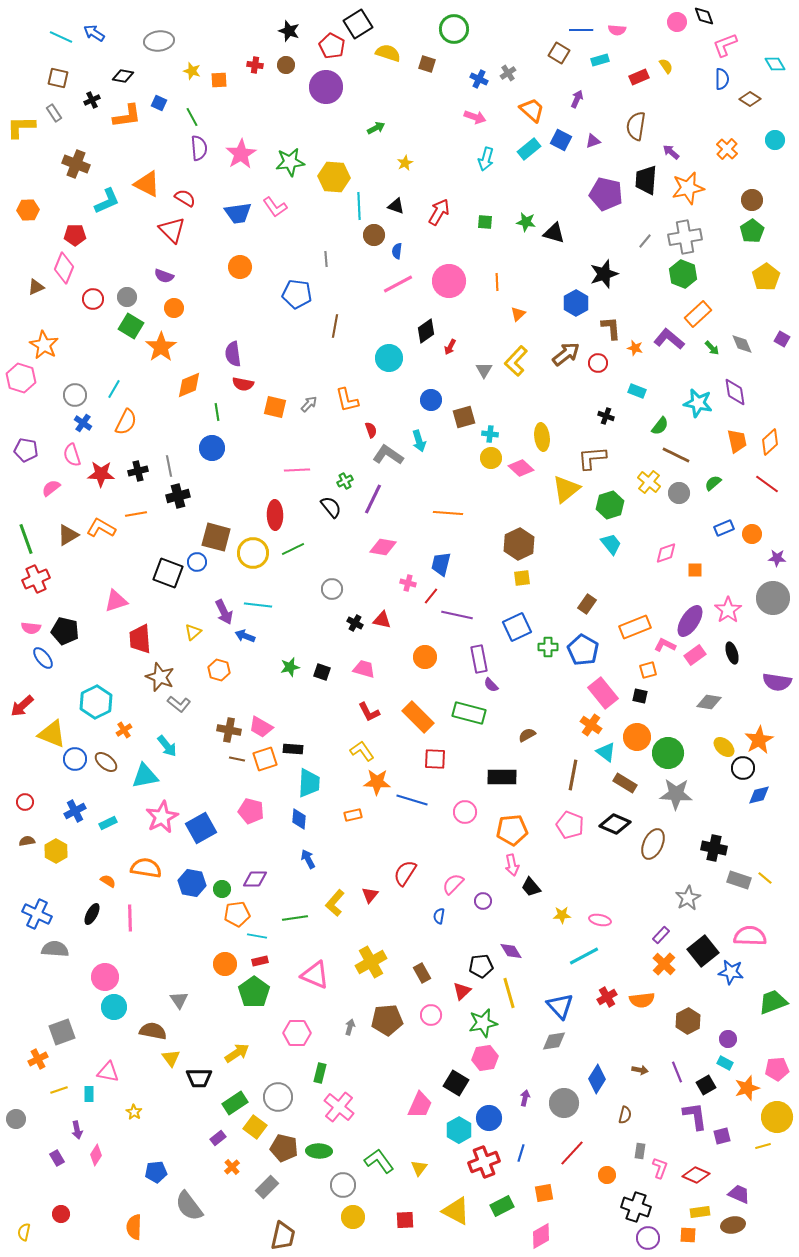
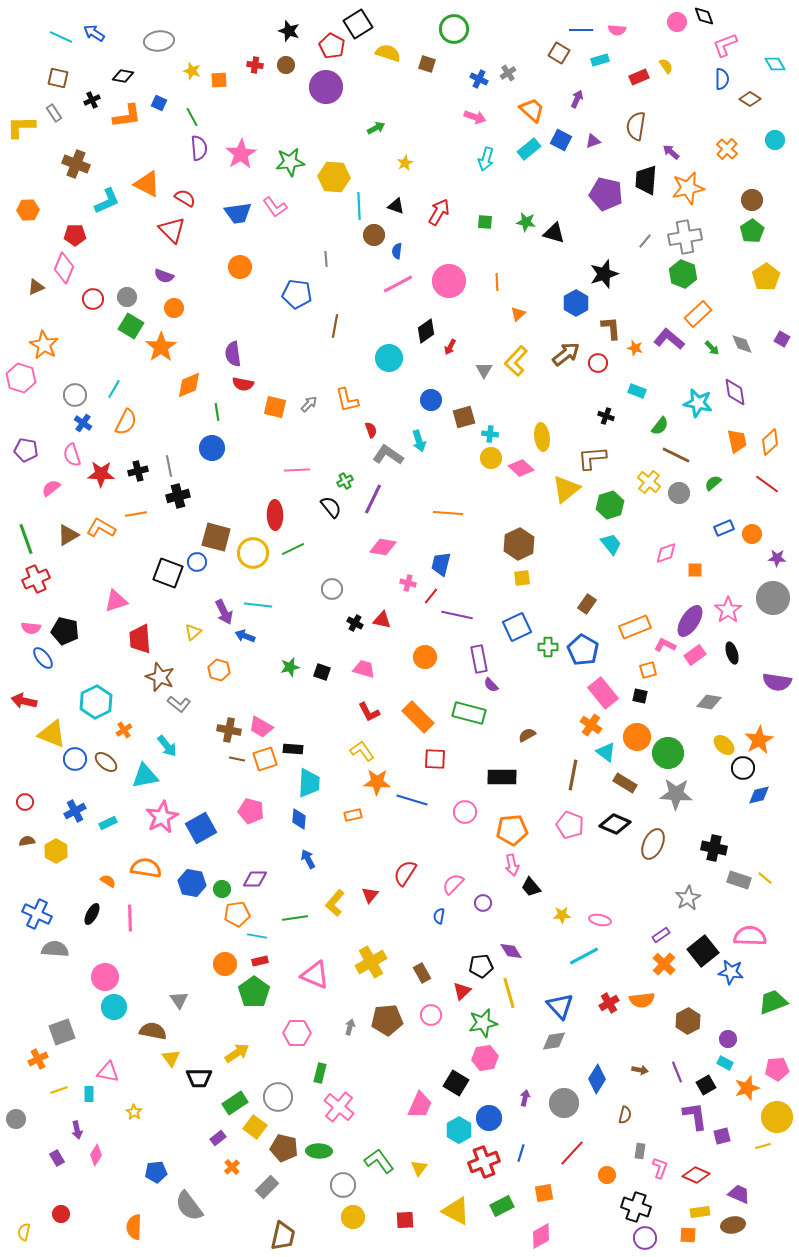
red arrow at (22, 706): moved 2 px right, 5 px up; rotated 55 degrees clockwise
yellow ellipse at (724, 747): moved 2 px up
purple circle at (483, 901): moved 2 px down
purple rectangle at (661, 935): rotated 12 degrees clockwise
red cross at (607, 997): moved 2 px right, 6 px down
purple circle at (648, 1238): moved 3 px left
